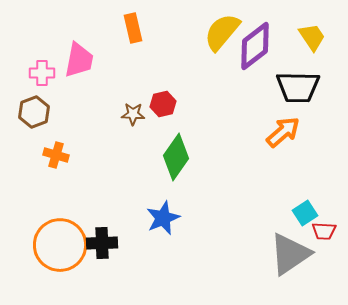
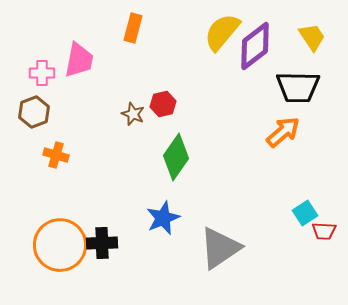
orange rectangle: rotated 28 degrees clockwise
brown star: rotated 20 degrees clockwise
gray triangle: moved 70 px left, 6 px up
